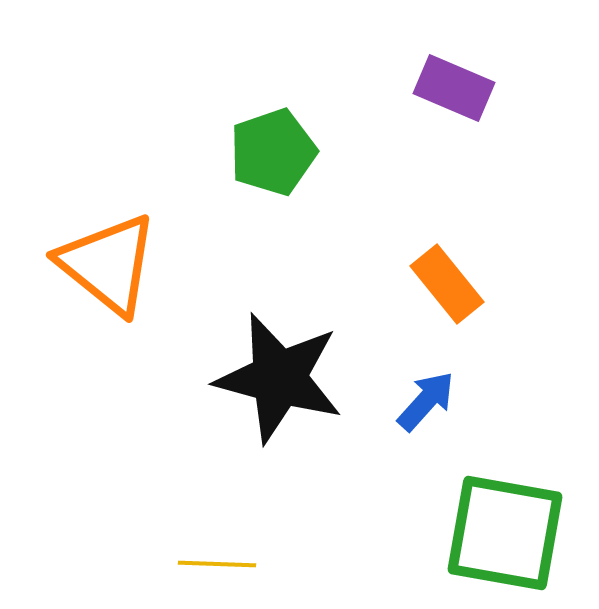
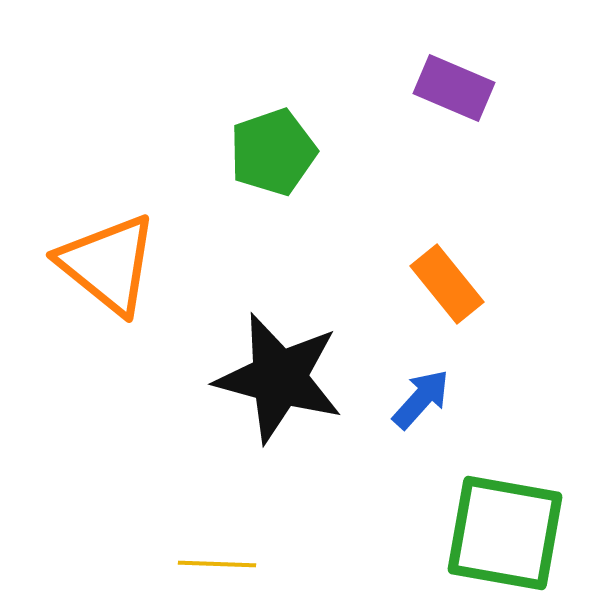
blue arrow: moved 5 px left, 2 px up
